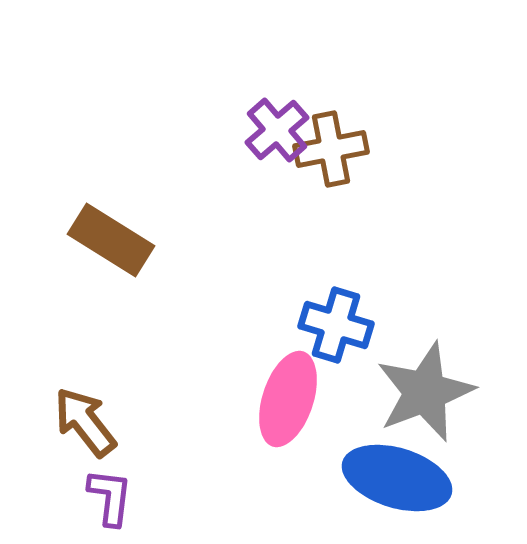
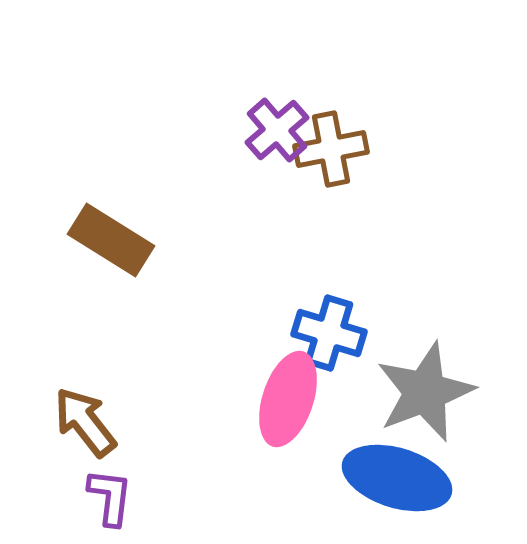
blue cross: moved 7 px left, 8 px down
